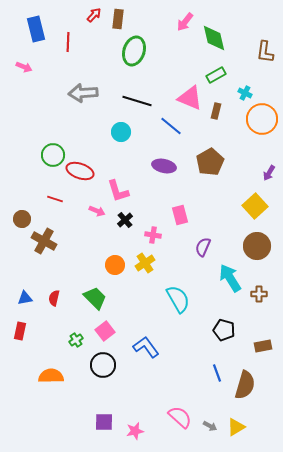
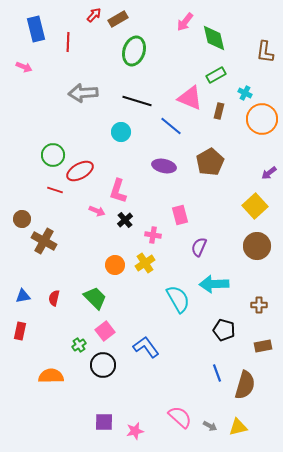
brown rectangle at (118, 19): rotated 54 degrees clockwise
brown rectangle at (216, 111): moved 3 px right
red ellipse at (80, 171): rotated 48 degrees counterclockwise
purple arrow at (269, 173): rotated 21 degrees clockwise
pink L-shape at (118, 191): rotated 35 degrees clockwise
red line at (55, 199): moved 9 px up
purple semicircle at (203, 247): moved 4 px left
cyan arrow at (230, 278): moved 16 px left, 6 px down; rotated 60 degrees counterclockwise
brown cross at (259, 294): moved 11 px down
blue triangle at (25, 298): moved 2 px left, 2 px up
green cross at (76, 340): moved 3 px right, 5 px down
yellow triangle at (236, 427): moved 2 px right; rotated 18 degrees clockwise
